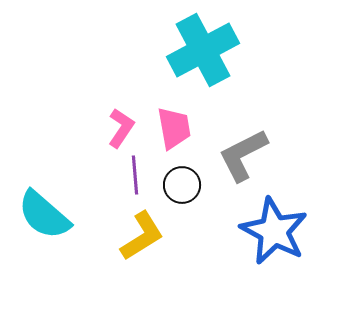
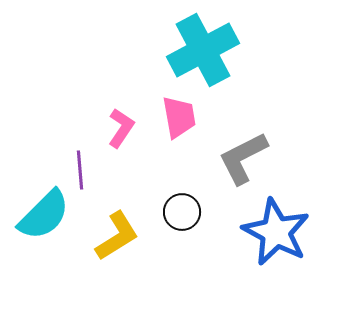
pink trapezoid: moved 5 px right, 11 px up
gray L-shape: moved 3 px down
purple line: moved 55 px left, 5 px up
black circle: moved 27 px down
cyan semicircle: rotated 86 degrees counterclockwise
blue star: moved 2 px right, 1 px down
yellow L-shape: moved 25 px left
